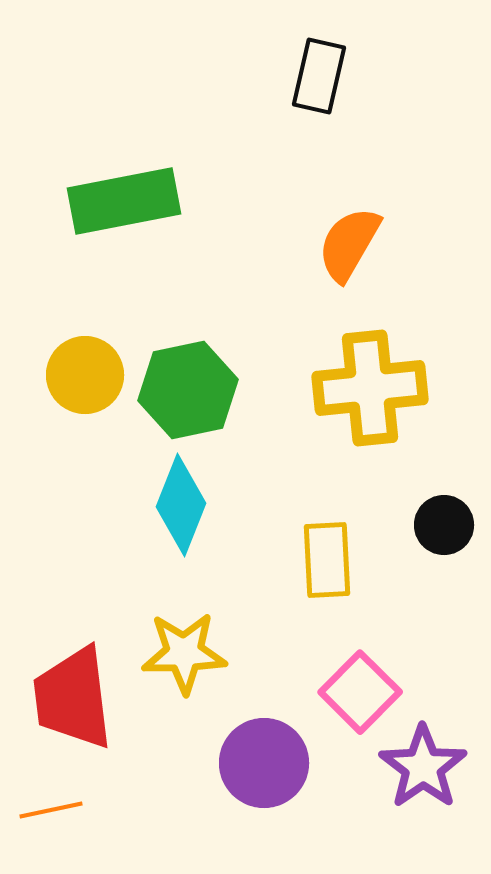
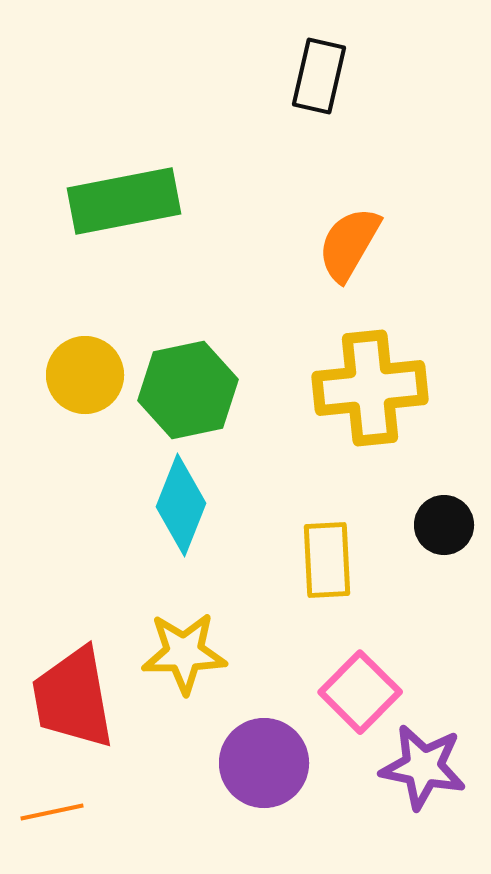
red trapezoid: rotated 3 degrees counterclockwise
purple star: rotated 26 degrees counterclockwise
orange line: moved 1 px right, 2 px down
